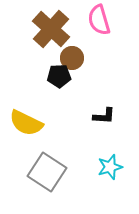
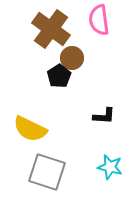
pink semicircle: rotated 8 degrees clockwise
brown cross: rotated 6 degrees counterclockwise
black pentagon: rotated 30 degrees counterclockwise
yellow semicircle: moved 4 px right, 6 px down
cyan star: rotated 30 degrees clockwise
gray square: rotated 15 degrees counterclockwise
